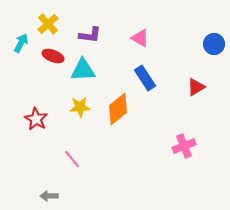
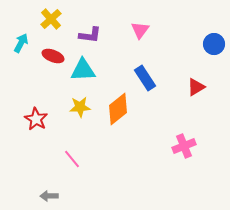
yellow cross: moved 3 px right, 5 px up
pink triangle: moved 8 px up; rotated 36 degrees clockwise
